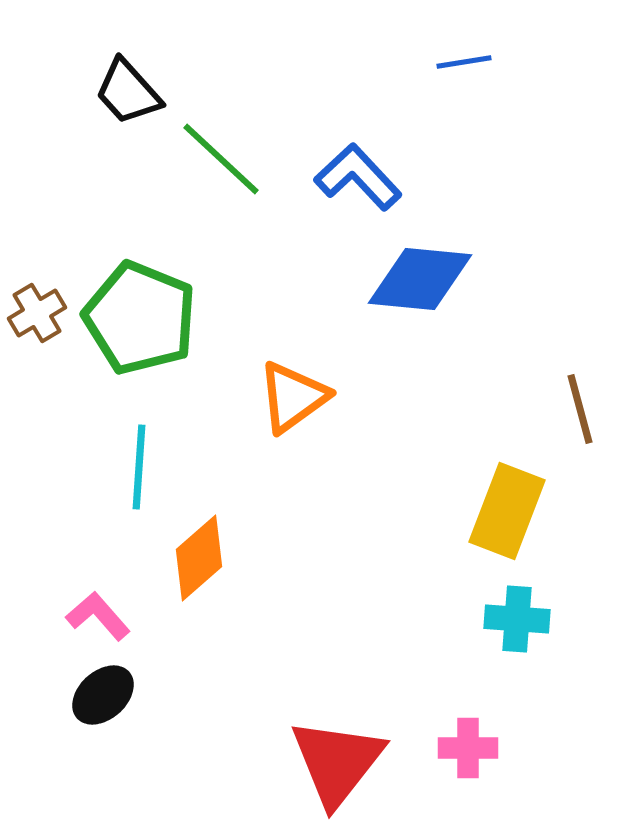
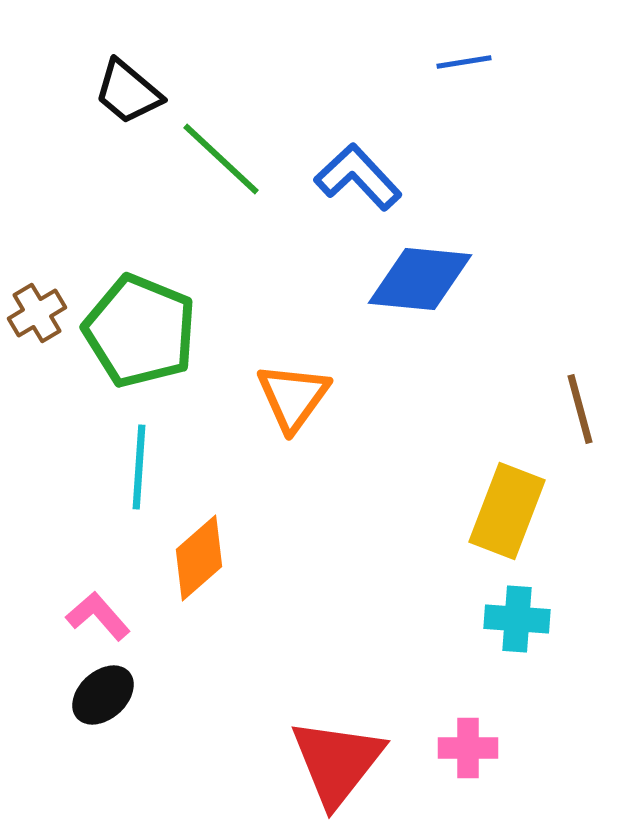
black trapezoid: rotated 8 degrees counterclockwise
green pentagon: moved 13 px down
orange triangle: rotated 18 degrees counterclockwise
